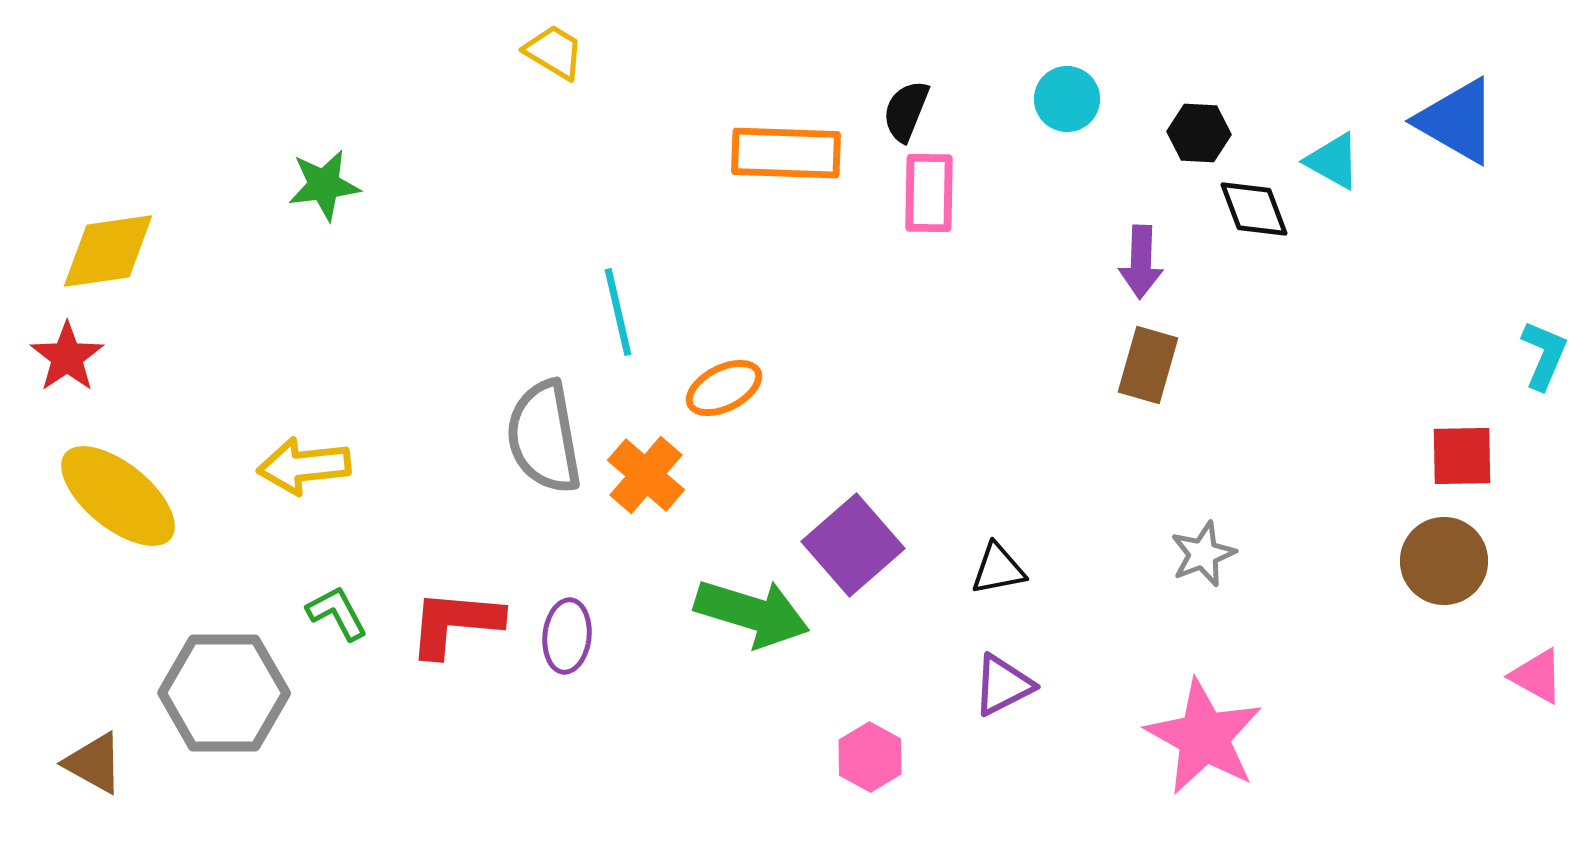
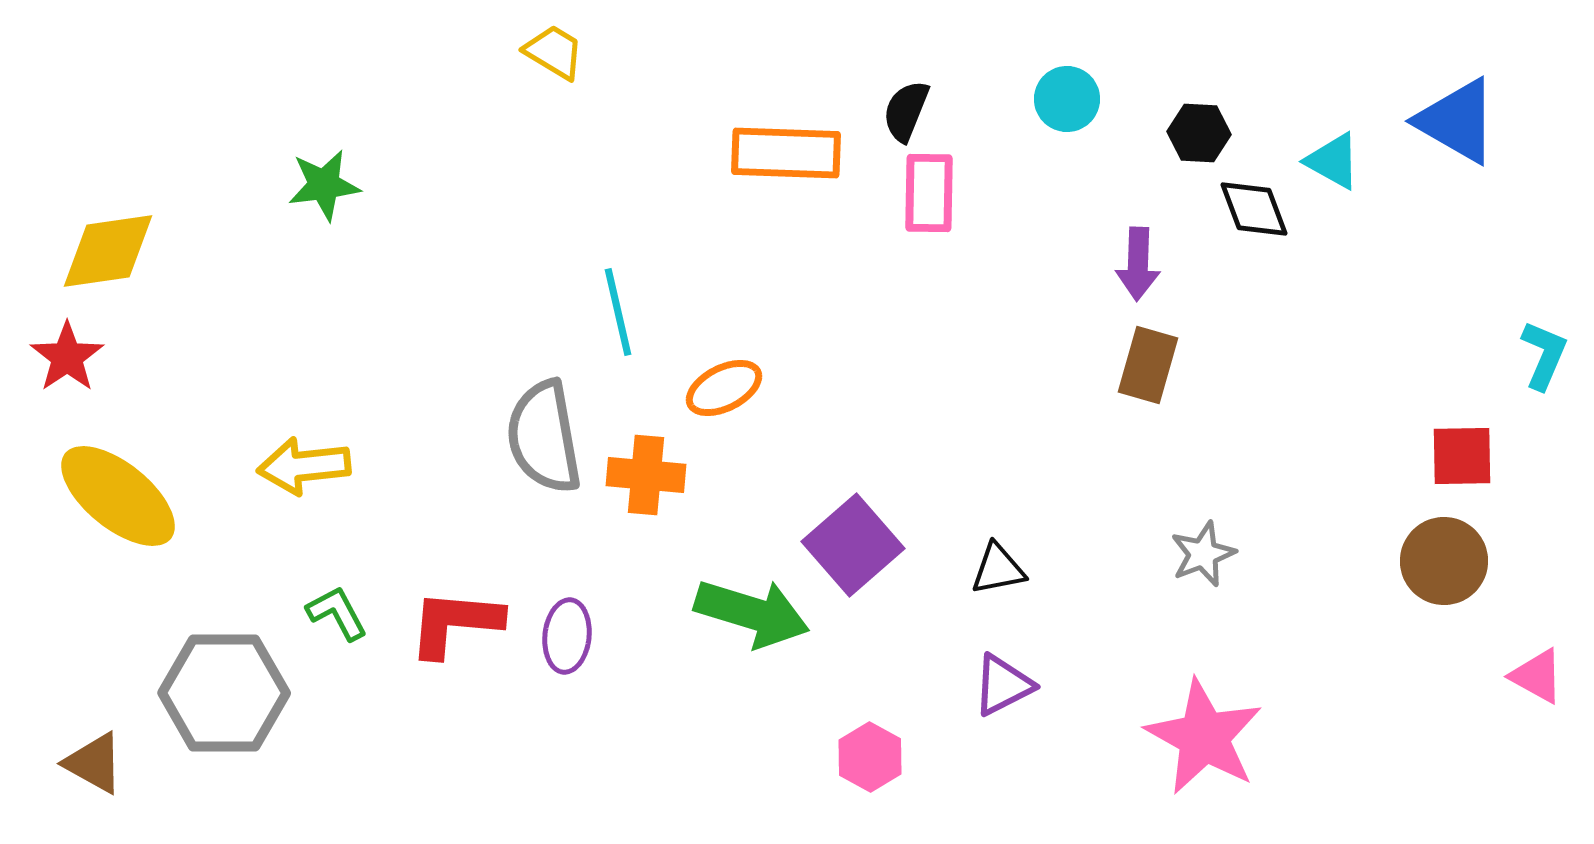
purple arrow: moved 3 px left, 2 px down
orange cross: rotated 36 degrees counterclockwise
